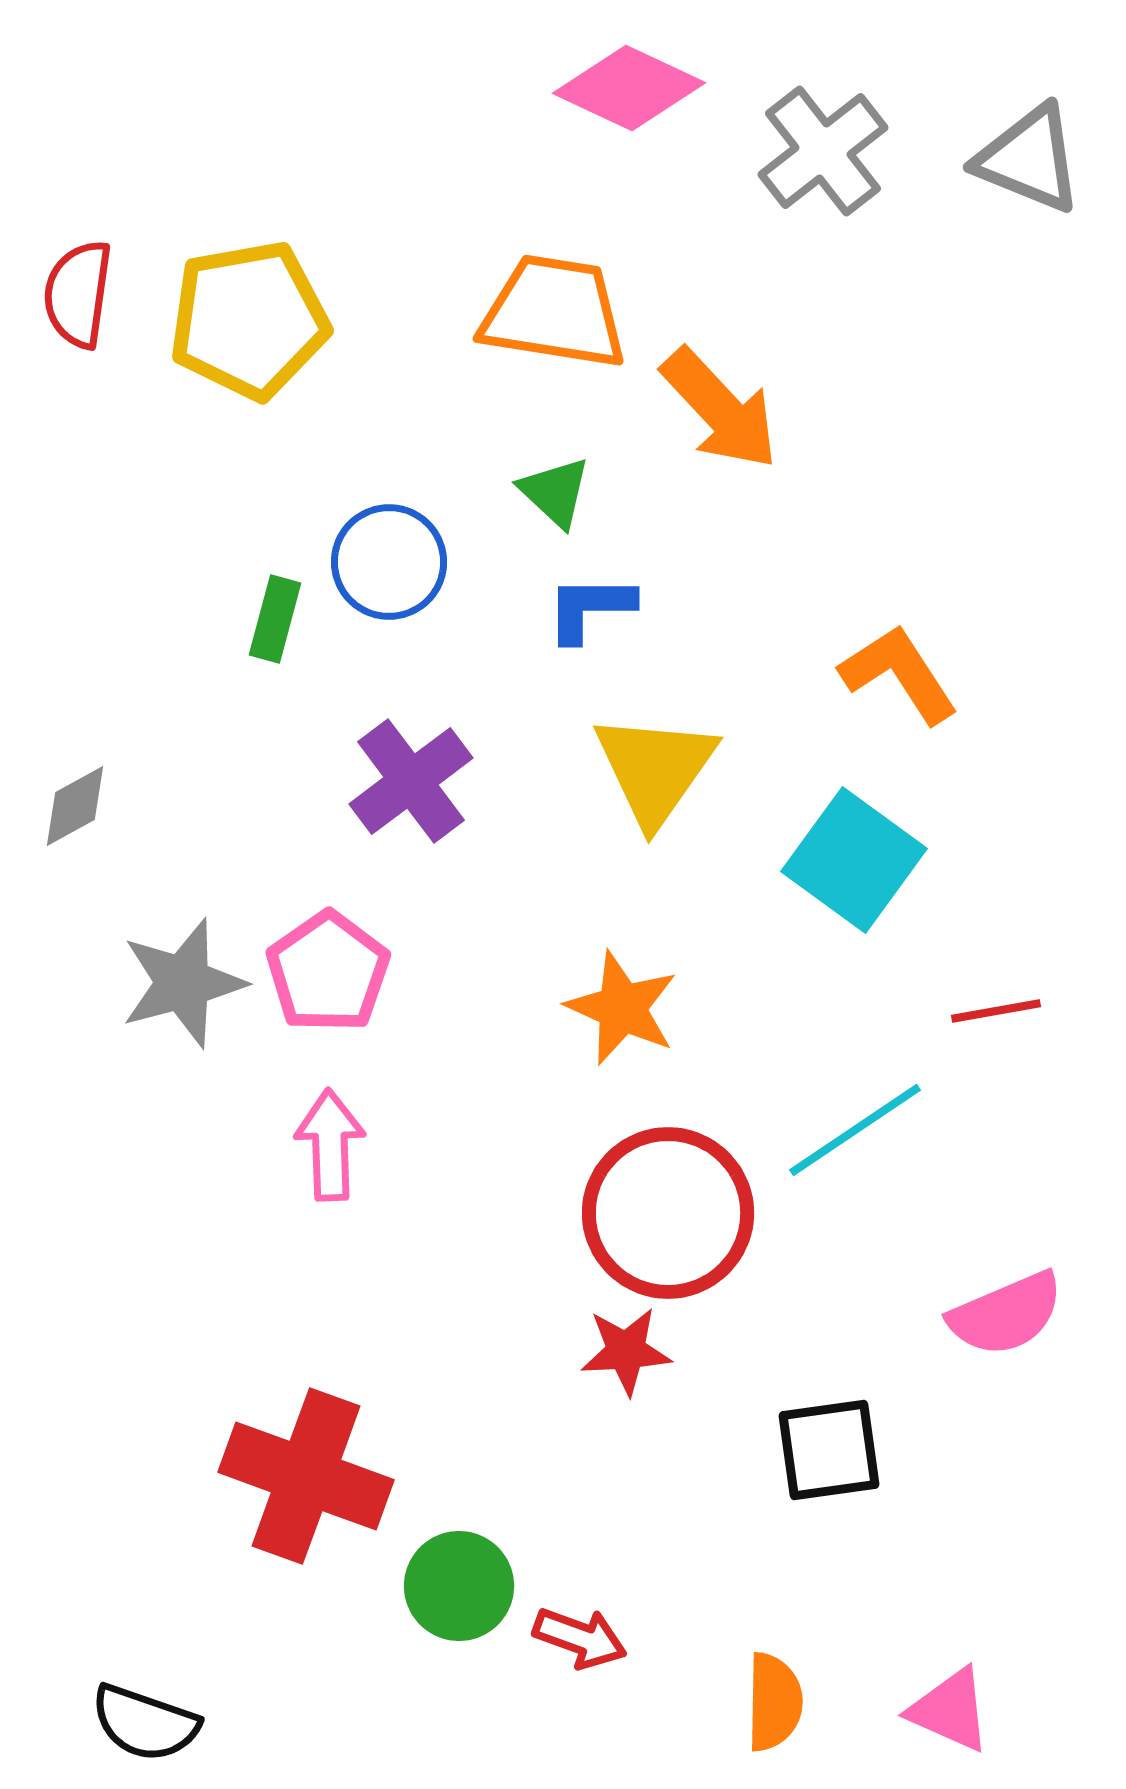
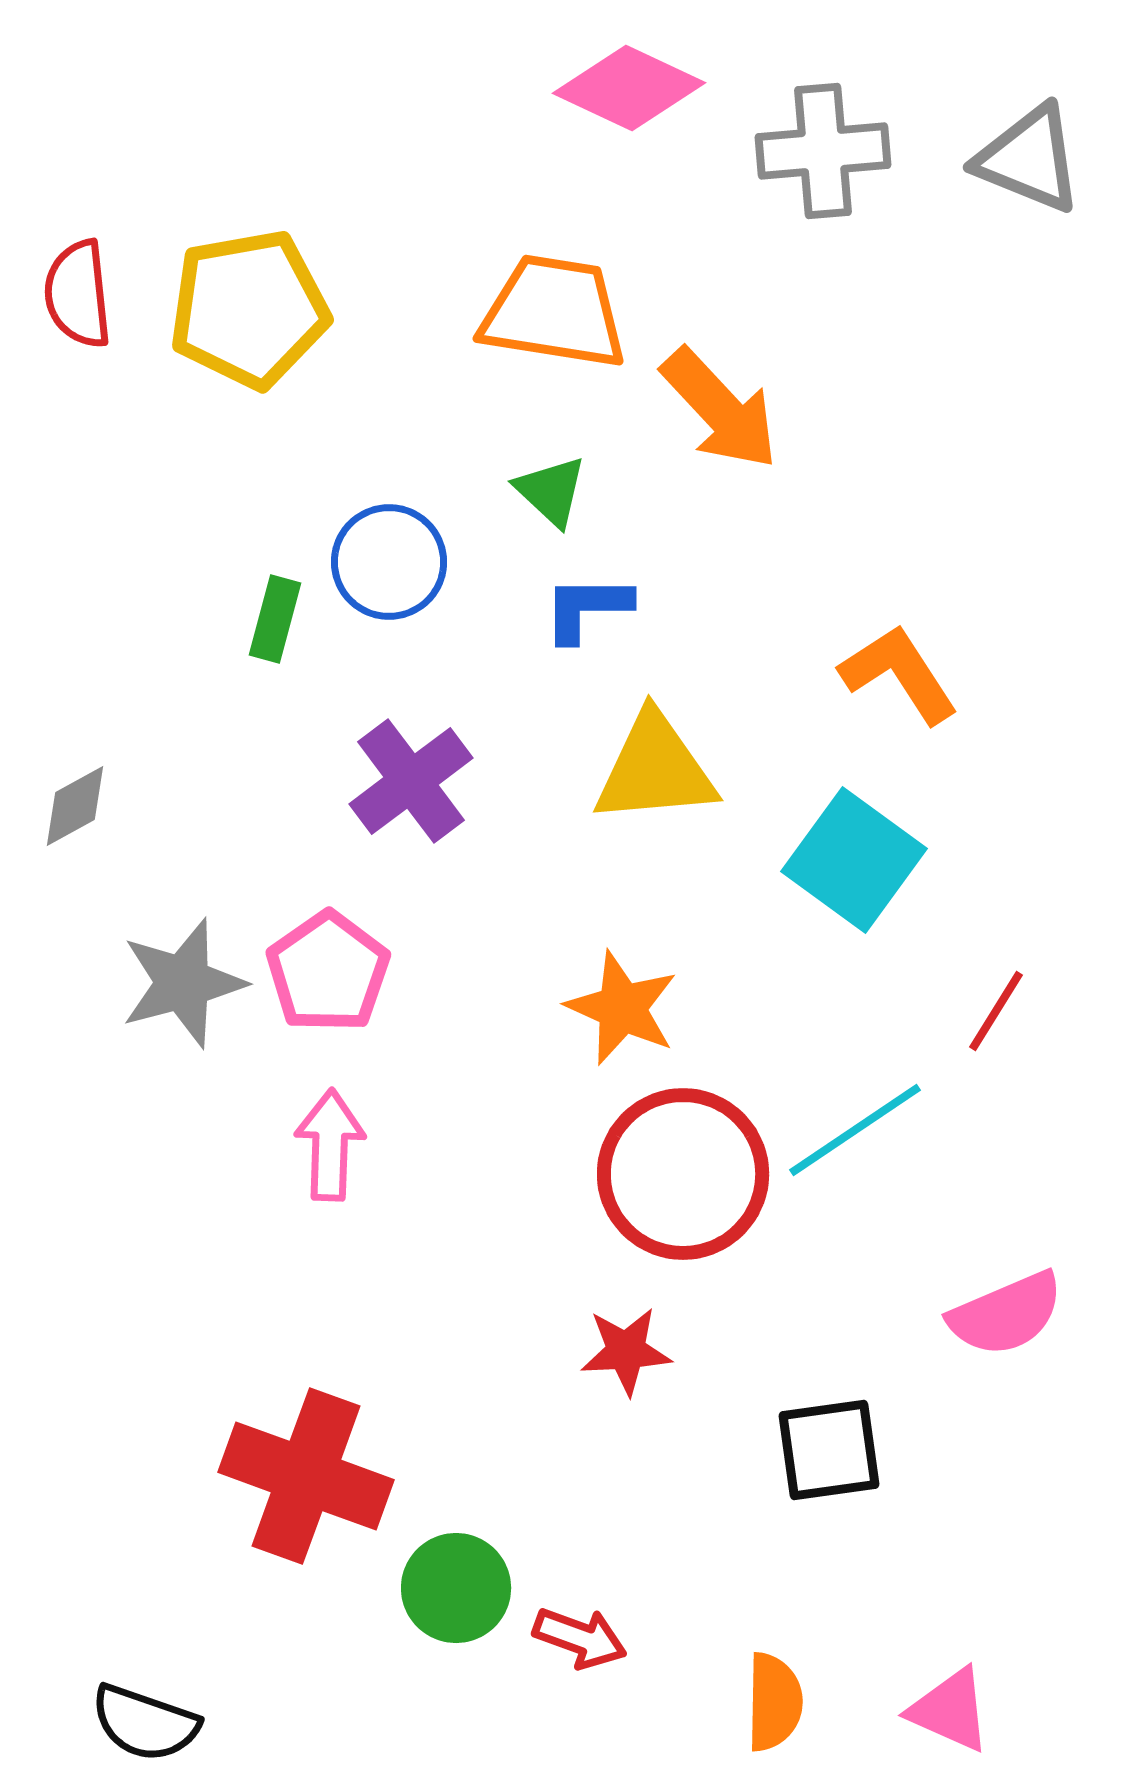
gray cross: rotated 33 degrees clockwise
red semicircle: rotated 14 degrees counterclockwise
yellow pentagon: moved 11 px up
green triangle: moved 4 px left, 1 px up
blue L-shape: moved 3 px left
yellow triangle: rotated 50 degrees clockwise
red line: rotated 48 degrees counterclockwise
pink arrow: rotated 4 degrees clockwise
red circle: moved 15 px right, 39 px up
green circle: moved 3 px left, 2 px down
